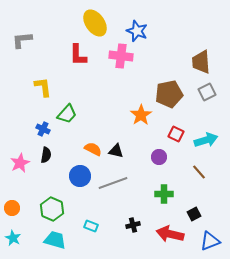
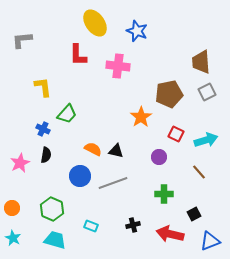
pink cross: moved 3 px left, 10 px down
orange star: moved 2 px down
